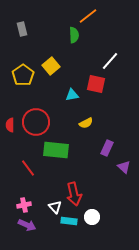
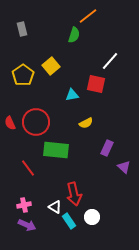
green semicircle: rotated 21 degrees clockwise
red semicircle: moved 2 px up; rotated 24 degrees counterclockwise
white triangle: rotated 16 degrees counterclockwise
cyan rectangle: rotated 49 degrees clockwise
